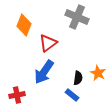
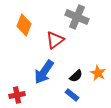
red triangle: moved 7 px right, 3 px up
black semicircle: moved 2 px left, 2 px up; rotated 40 degrees clockwise
